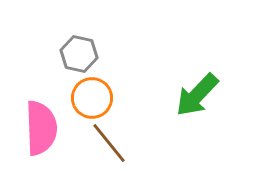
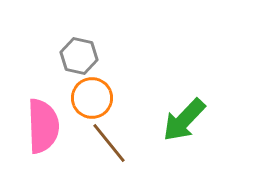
gray hexagon: moved 2 px down
green arrow: moved 13 px left, 25 px down
pink semicircle: moved 2 px right, 2 px up
